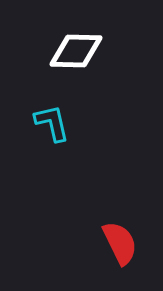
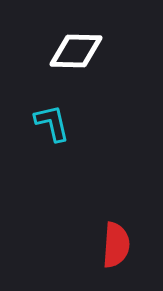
red semicircle: moved 4 px left, 2 px down; rotated 30 degrees clockwise
